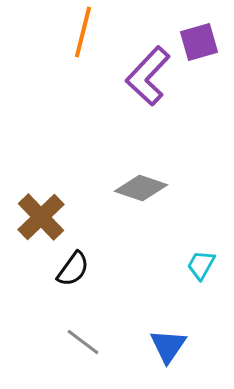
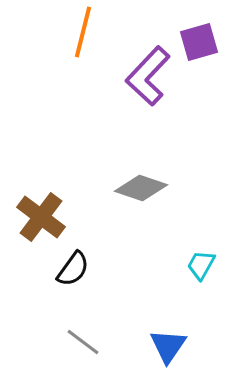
brown cross: rotated 9 degrees counterclockwise
